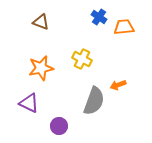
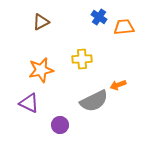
brown triangle: rotated 48 degrees counterclockwise
yellow cross: rotated 30 degrees counterclockwise
orange star: moved 2 px down
gray semicircle: rotated 44 degrees clockwise
purple circle: moved 1 px right, 1 px up
